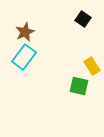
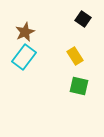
yellow rectangle: moved 17 px left, 10 px up
